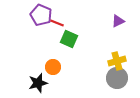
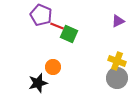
red line: moved 3 px down
green square: moved 5 px up
yellow cross: rotated 36 degrees clockwise
